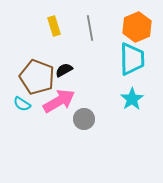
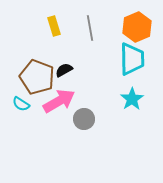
cyan semicircle: moved 1 px left
